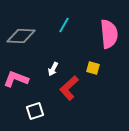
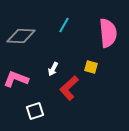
pink semicircle: moved 1 px left, 1 px up
yellow square: moved 2 px left, 1 px up
